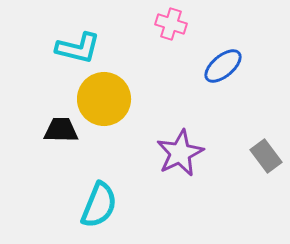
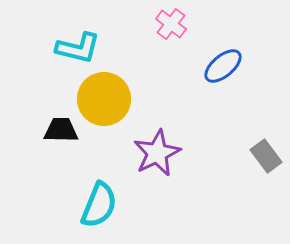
pink cross: rotated 20 degrees clockwise
purple star: moved 23 px left
